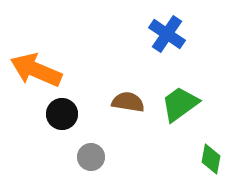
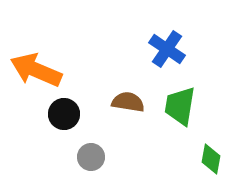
blue cross: moved 15 px down
green trapezoid: moved 2 px down; rotated 45 degrees counterclockwise
black circle: moved 2 px right
